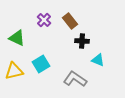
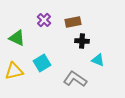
brown rectangle: moved 3 px right, 1 px down; rotated 63 degrees counterclockwise
cyan square: moved 1 px right, 1 px up
